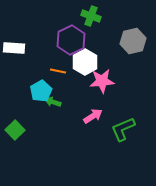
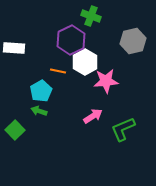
pink star: moved 4 px right
green arrow: moved 14 px left, 9 px down
